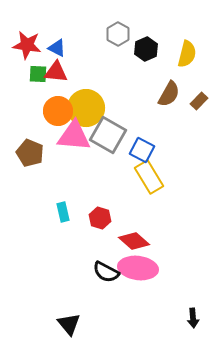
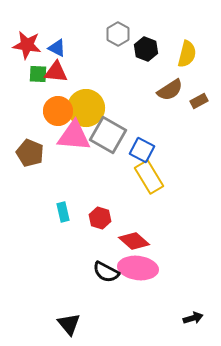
black hexagon: rotated 15 degrees counterclockwise
brown semicircle: moved 1 px right, 4 px up; rotated 28 degrees clockwise
brown rectangle: rotated 18 degrees clockwise
black arrow: rotated 102 degrees counterclockwise
